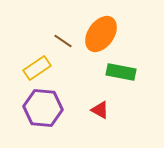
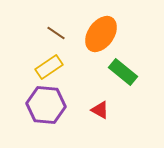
brown line: moved 7 px left, 8 px up
yellow rectangle: moved 12 px right, 1 px up
green rectangle: moved 2 px right; rotated 28 degrees clockwise
purple hexagon: moved 3 px right, 3 px up
